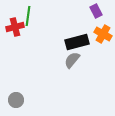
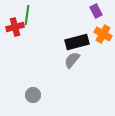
green line: moved 1 px left, 1 px up
gray circle: moved 17 px right, 5 px up
